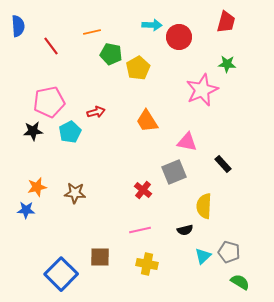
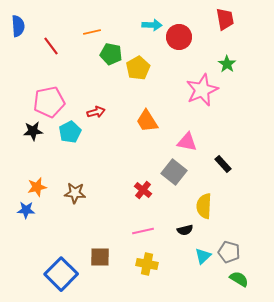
red trapezoid: moved 1 px left, 3 px up; rotated 25 degrees counterclockwise
green star: rotated 30 degrees clockwise
gray square: rotated 30 degrees counterclockwise
pink line: moved 3 px right, 1 px down
green semicircle: moved 1 px left, 3 px up
